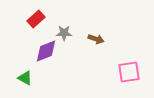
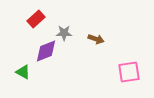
green triangle: moved 2 px left, 6 px up
